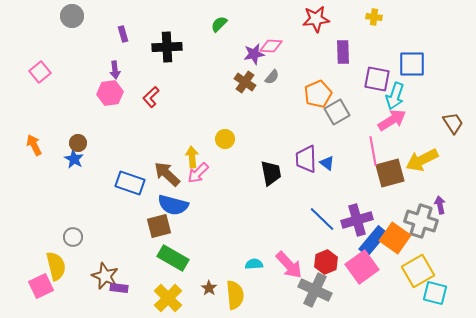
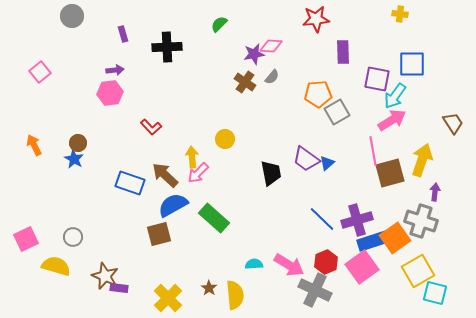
yellow cross at (374, 17): moved 26 px right, 3 px up
purple arrow at (115, 70): rotated 90 degrees counterclockwise
orange pentagon at (318, 94): rotated 20 degrees clockwise
cyan arrow at (395, 96): rotated 16 degrees clockwise
red L-shape at (151, 97): moved 30 px down; rotated 90 degrees counterclockwise
purple trapezoid at (306, 159): rotated 52 degrees counterclockwise
yellow arrow at (422, 160): rotated 136 degrees clockwise
blue triangle at (327, 163): rotated 42 degrees clockwise
brown arrow at (167, 174): moved 2 px left, 1 px down
blue semicircle at (173, 205): rotated 136 degrees clockwise
purple arrow at (440, 205): moved 5 px left, 13 px up; rotated 18 degrees clockwise
brown square at (159, 226): moved 8 px down
orange square at (395, 238): rotated 20 degrees clockwise
blue rectangle at (373, 241): rotated 32 degrees clockwise
green rectangle at (173, 258): moved 41 px right, 40 px up; rotated 12 degrees clockwise
pink arrow at (289, 265): rotated 16 degrees counterclockwise
yellow semicircle at (56, 266): rotated 60 degrees counterclockwise
pink square at (41, 286): moved 15 px left, 47 px up
